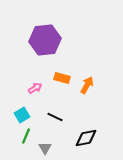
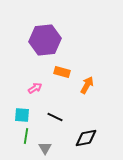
orange rectangle: moved 6 px up
cyan square: rotated 35 degrees clockwise
green line: rotated 14 degrees counterclockwise
